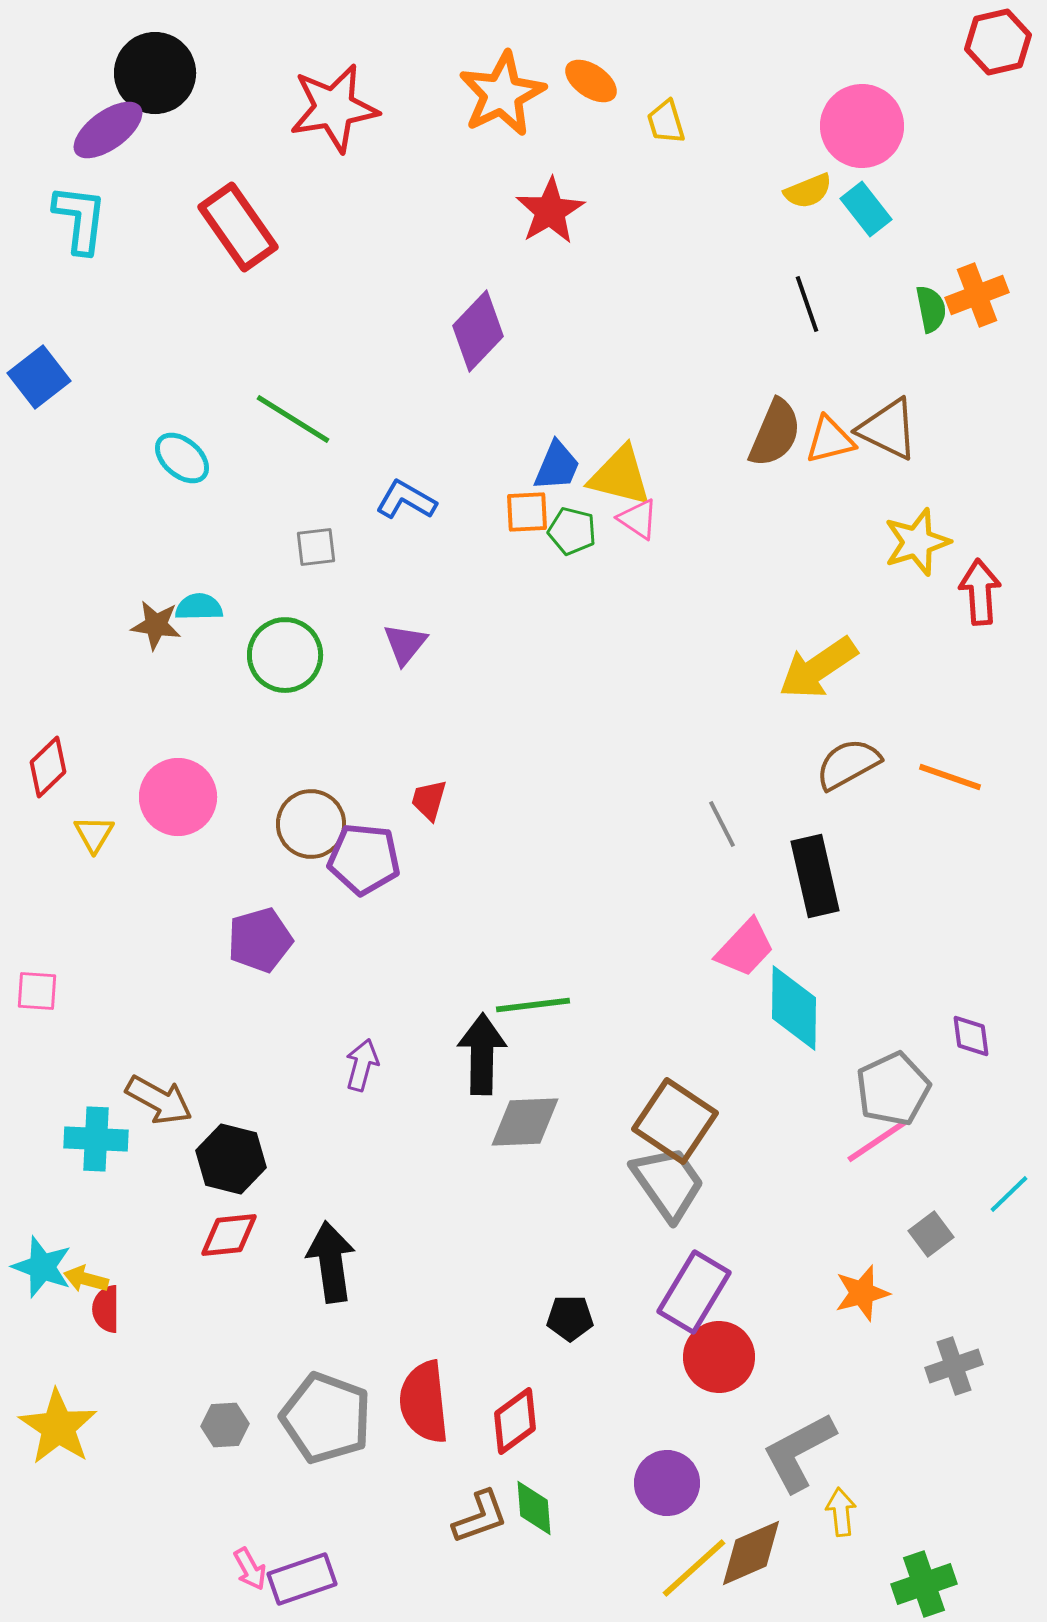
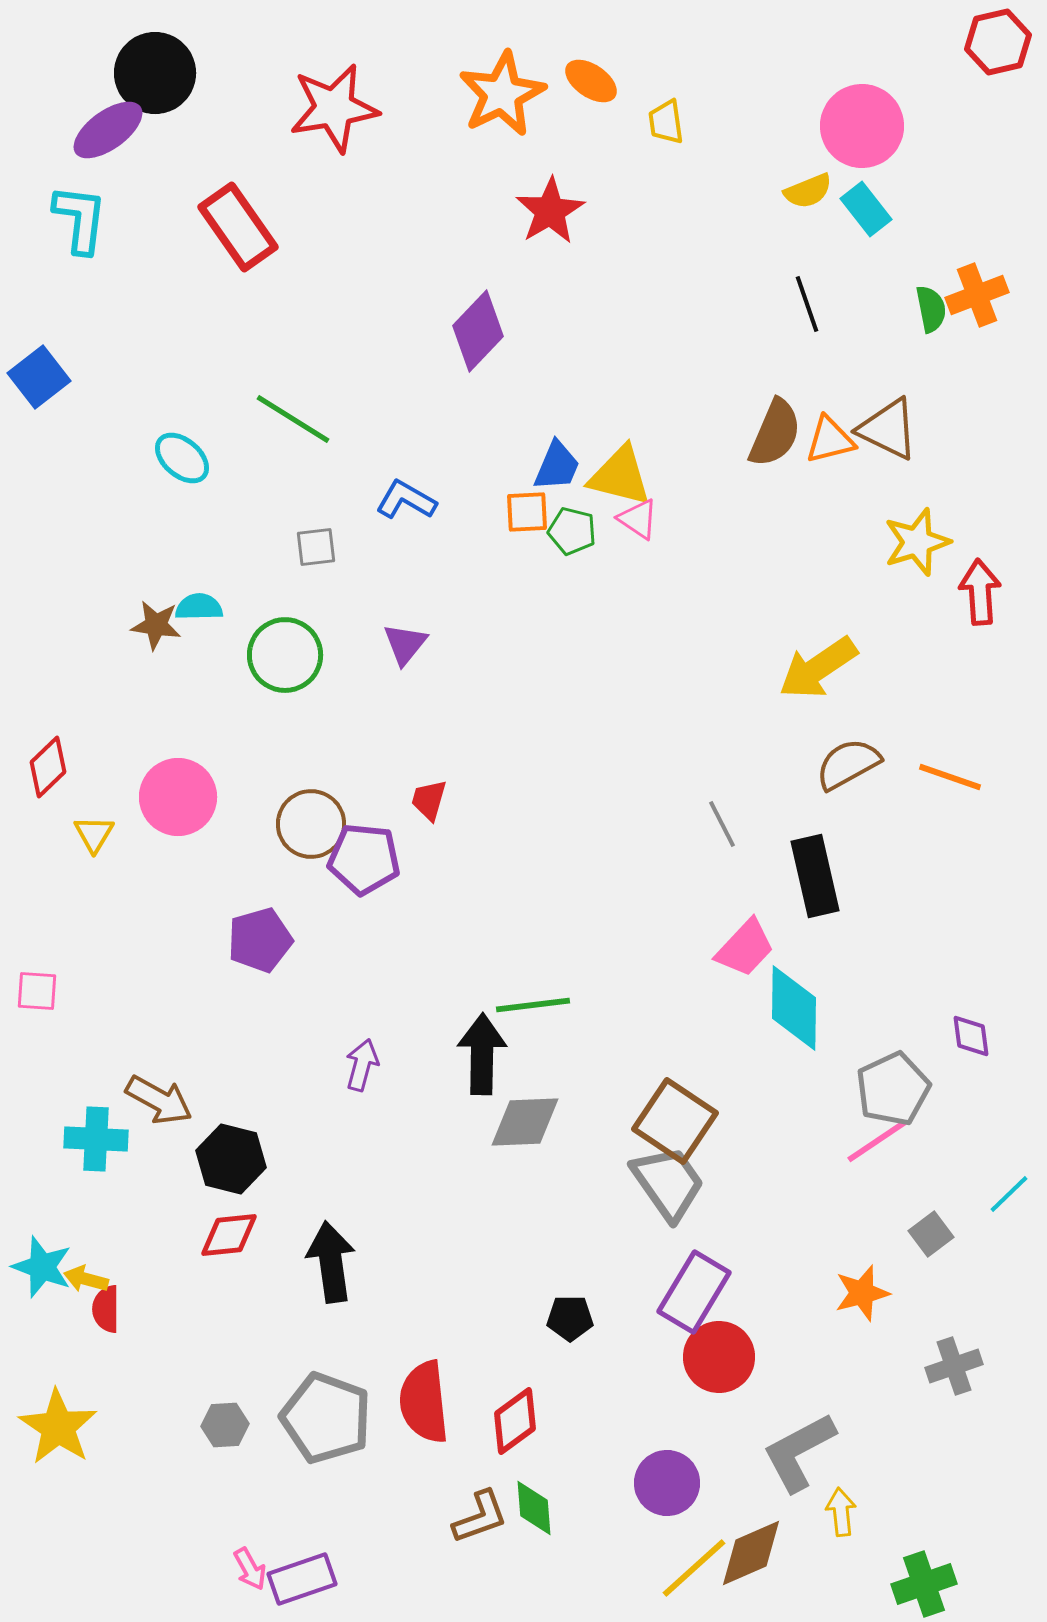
yellow trapezoid at (666, 122): rotated 9 degrees clockwise
